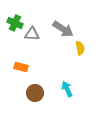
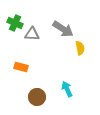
brown circle: moved 2 px right, 4 px down
